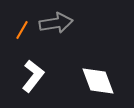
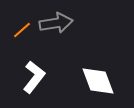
orange line: rotated 18 degrees clockwise
white L-shape: moved 1 px right, 1 px down
